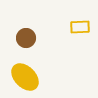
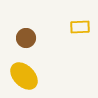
yellow ellipse: moved 1 px left, 1 px up
